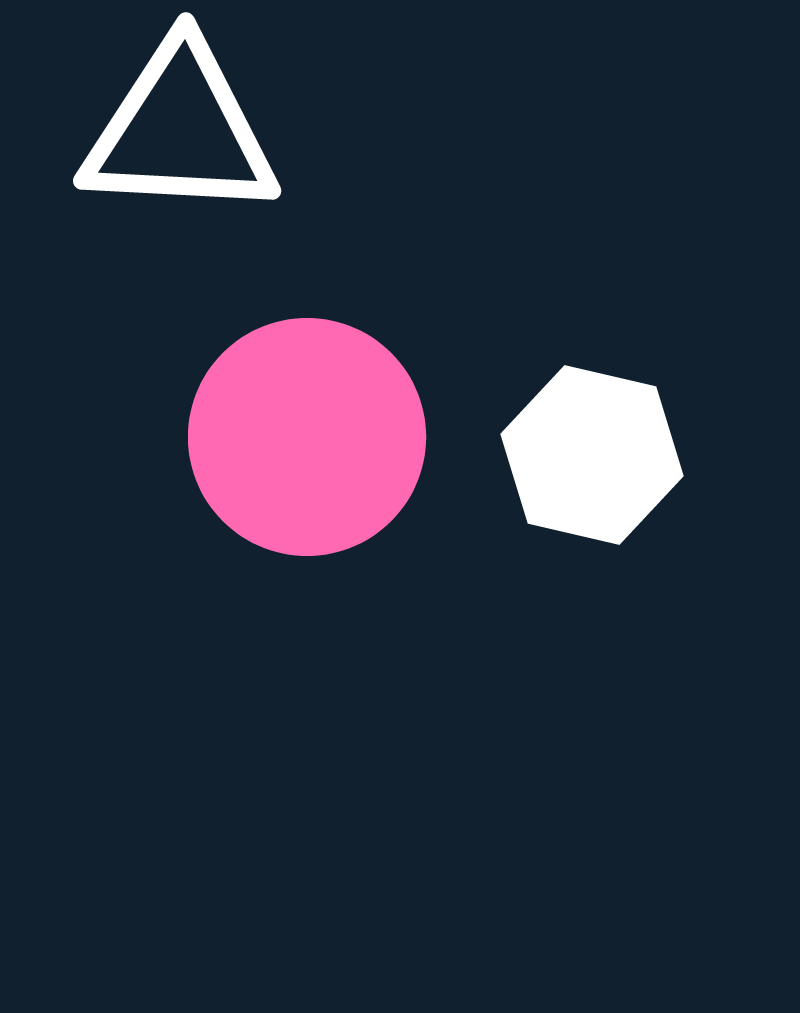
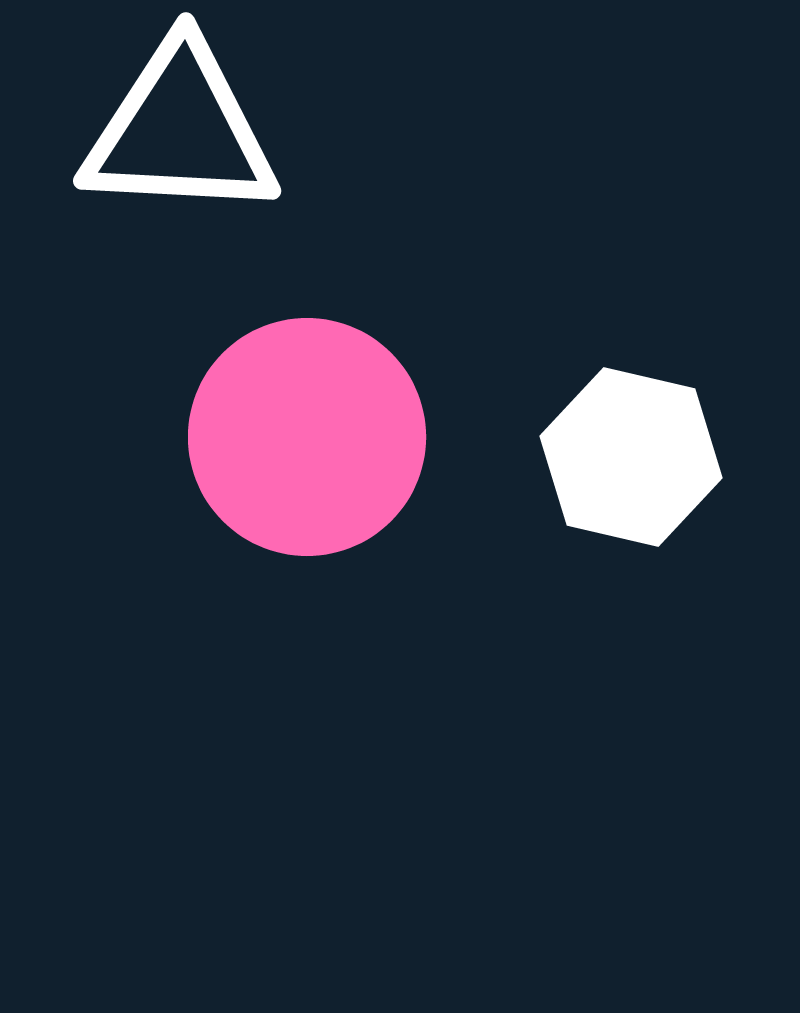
white hexagon: moved 39 px right, 2 px down
